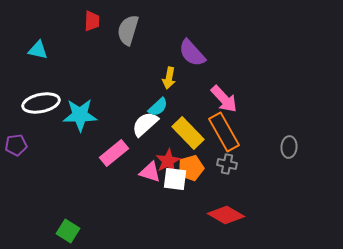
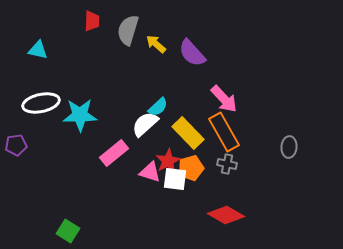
yellow arrow: moved 13 px left, 34 px up; rotated 120 degrees clockwise
